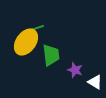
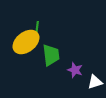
green line: rotated 64 degrees counterclockwise
yellow ellipse: rotated 16 degrees clockwise
white triangle: rotated 49 degrees counterclockwise
